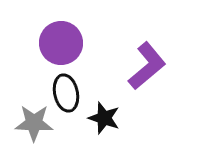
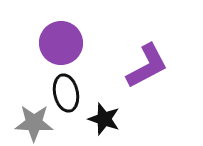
purple L-shape: rotated 12 degrees clockwise
black star: moved 1 px down
